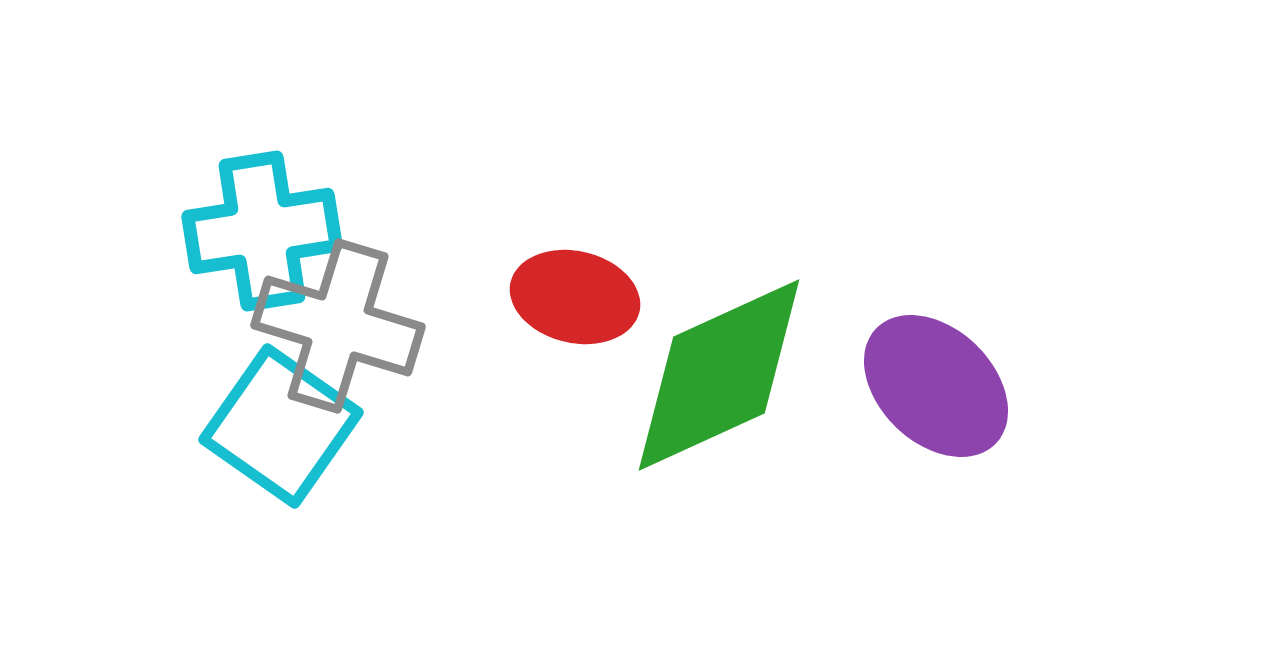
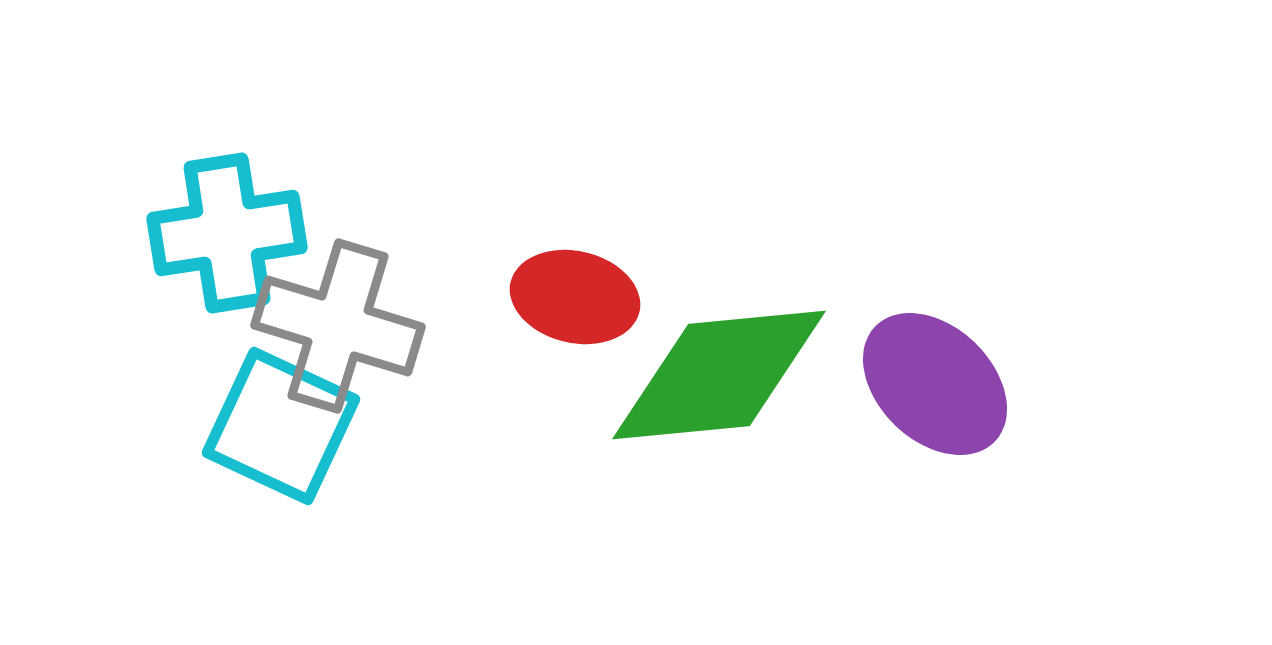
cyan cross: moved 35 px left, 2 px down
green diamond: rotated 19 degrees clockwise
purple ellipse: moved 1 px left, 2 px up
cyan square: rotated 10 degrees counterclockwise
